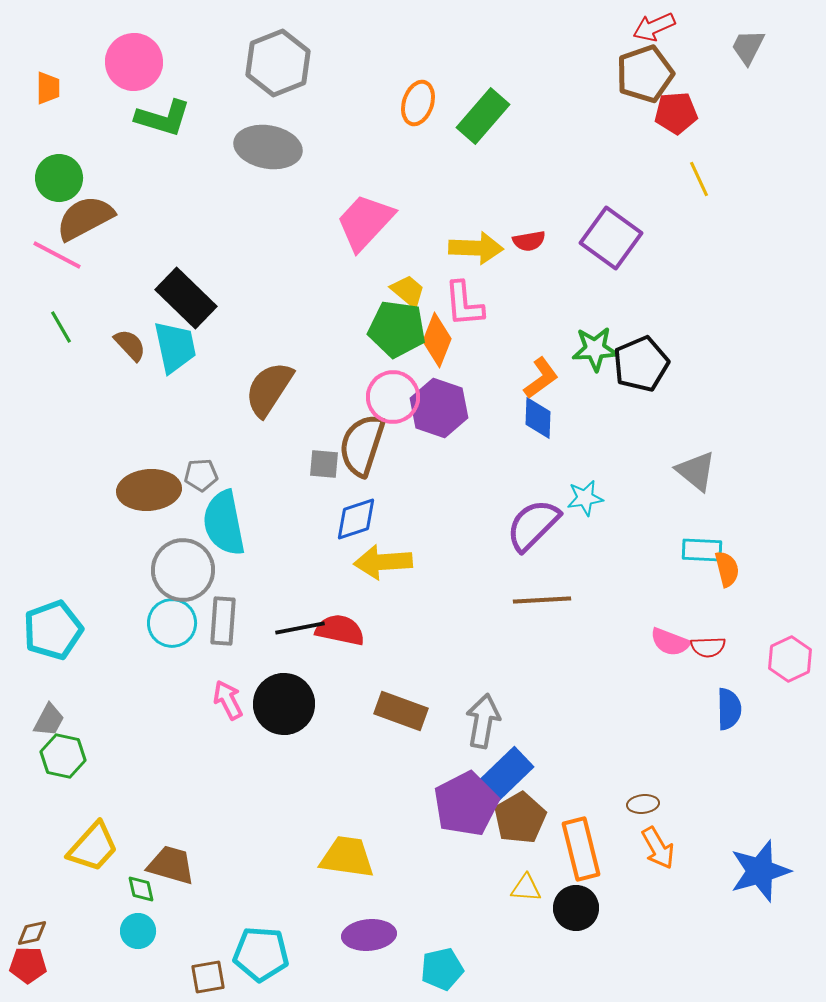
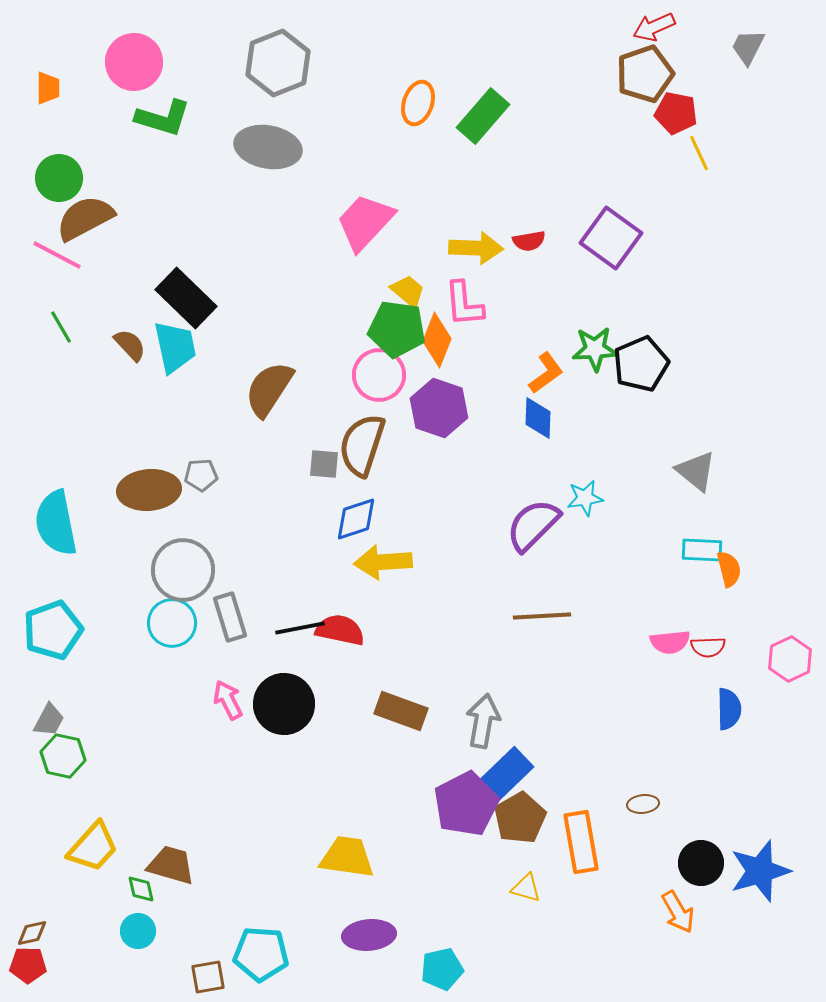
red pentagon at (676, 113): rotated 15 degrees clockwise
yellow line at (699, 179): moved 26 px up
orange L-shape at (541, 378): moved 5 px right, 5 px up
pink circle at (393, 397): moved 14 px left, 22 px up
cyan semicircle at (224, 523): moved 168 px left
orange semicircle at (727, 569): moved 2 px right
brown line at (542, 600): moved 16 px down
gray rectangle at (223, 621): moved 7 px right, 4 px up; rotated 21 degrees counterclockwise
pink semicircle at (670, 642): rotated 27 degrees counterclockwise
orange arrow at (658, 848): moved 20 px right, 64 px down
orange rectangle at (581, 849): moved 7 px up; rotated 4 degrees clockwise
yellow triangle at (526, 888): rotated 12 degrees clockwise
black circle at (576, 908): moved 125 px right, 45 px up
